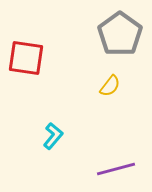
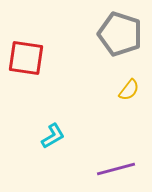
gray pentagon: rotated 18 degrees counterclockwise
yellow semicircle: moved 19 px right, 4 px down
cyan L-shape: rotated 20 degrees clockwise
